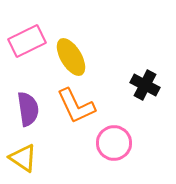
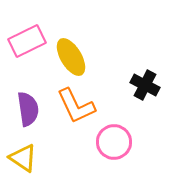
pink circle: moved 1 px up
